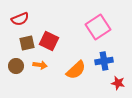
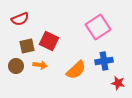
brown square: moved 3 px down
